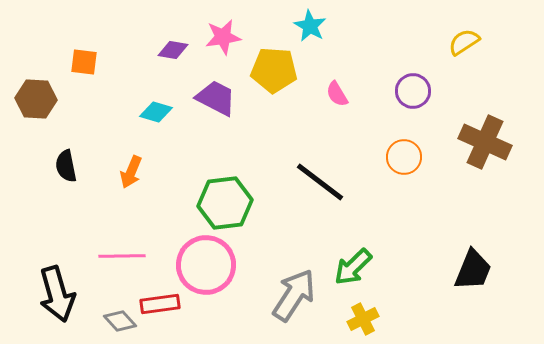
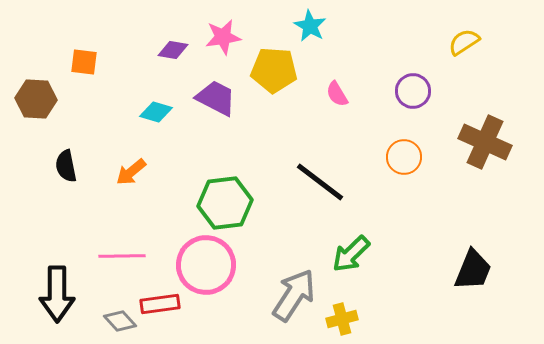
orange arrow: rotated 28 degrees clockwise
green arrow: moved 2 px left, 13 px up
black arrow: rotated 16 degrees clockwise
yellow cross: moved 21 px left; rotated 12 degrees clockwise
